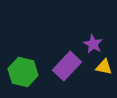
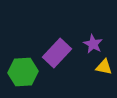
purple rectangle: moved 10 px left, 13 px up
green hexagon: rotated 16 degrees counterclockwise
